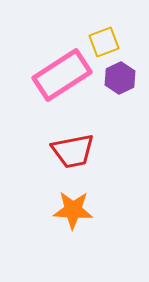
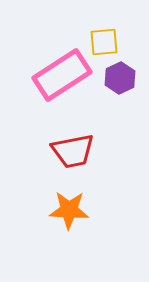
yellow square: rotated 16 degrees clockwise
orange star: moved 4 px left
